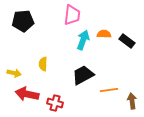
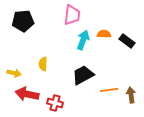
brown arrow: moved 1 px left, 6 px up
